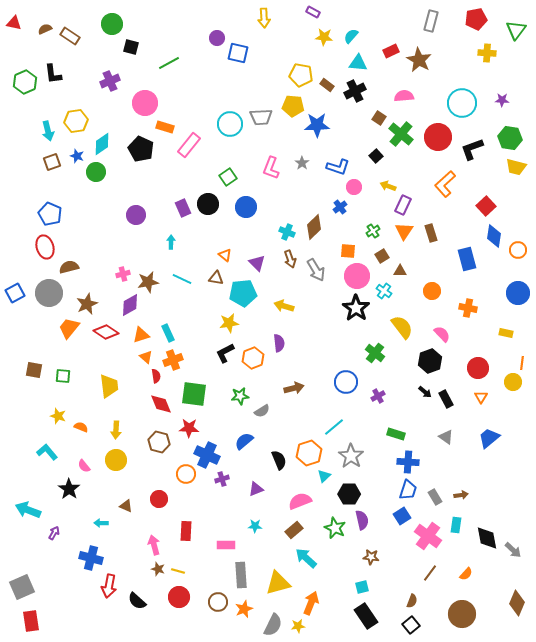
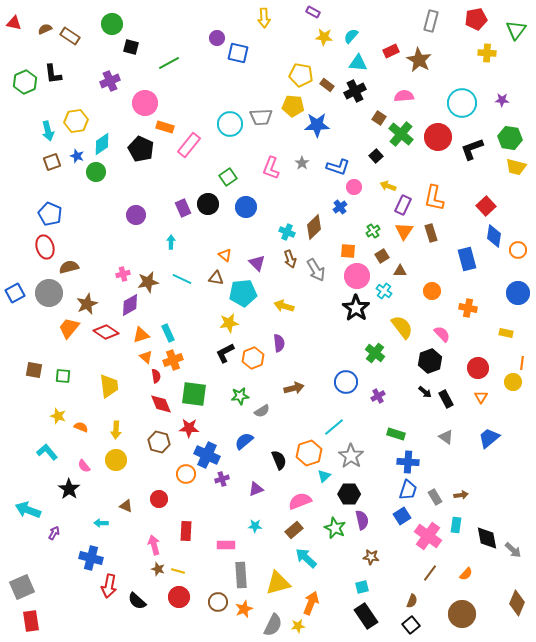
orange L-shape at (445, 184): moved 11 px left, 14 px down; rotated 36 degrees counterclockwise
